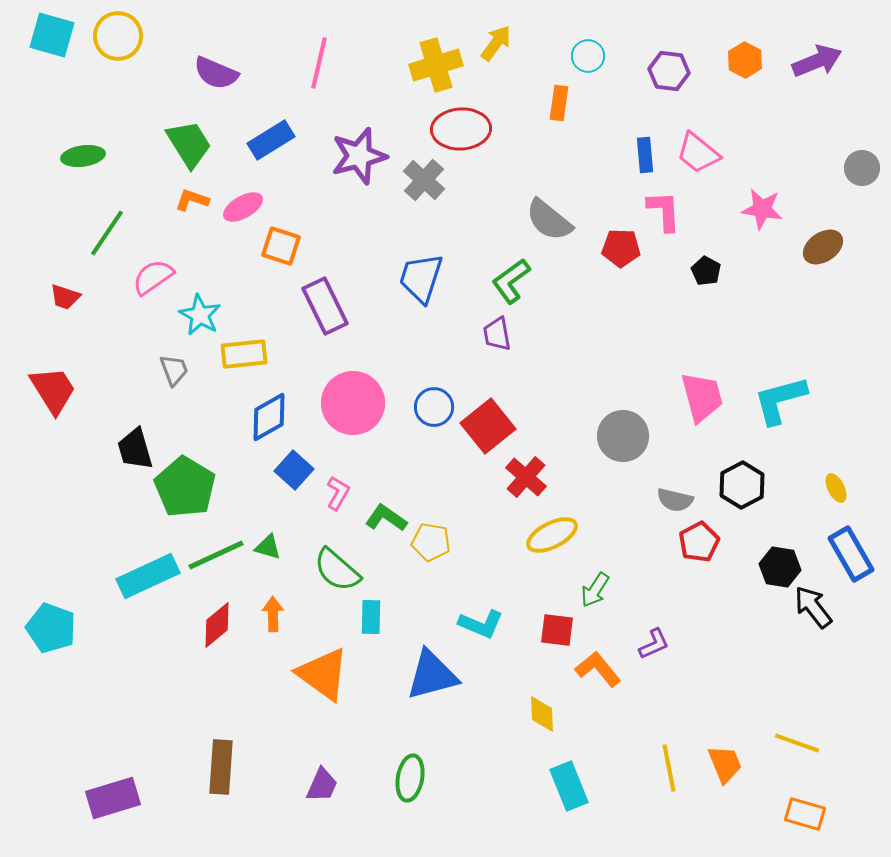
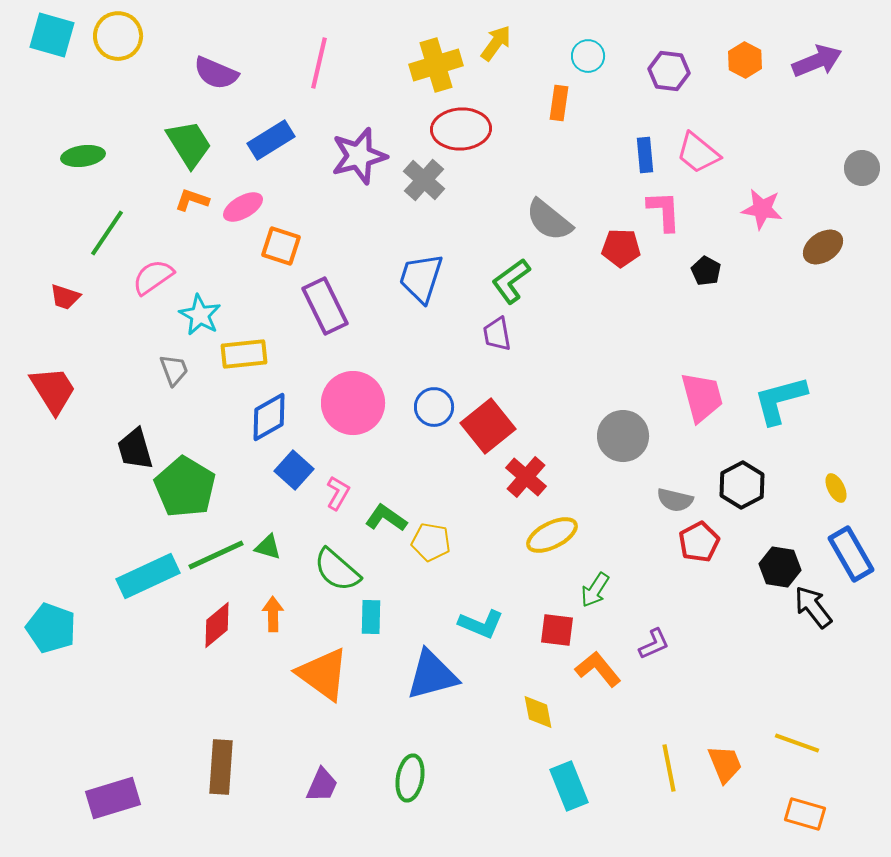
yellow diamond at (542, 714): moved 4 px left, 2 px up; rotated 9 degrees counterclockwise
